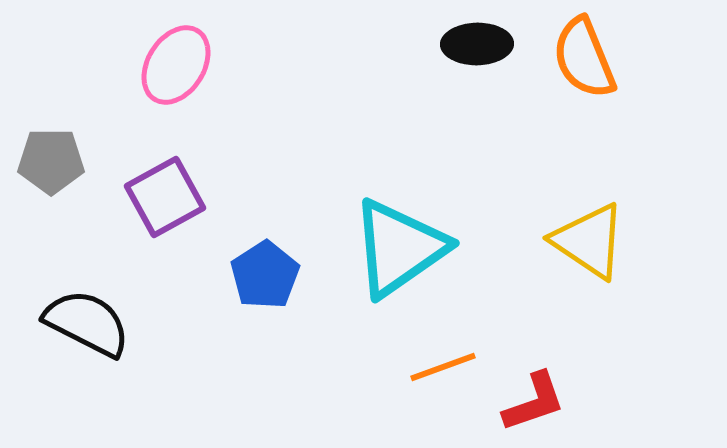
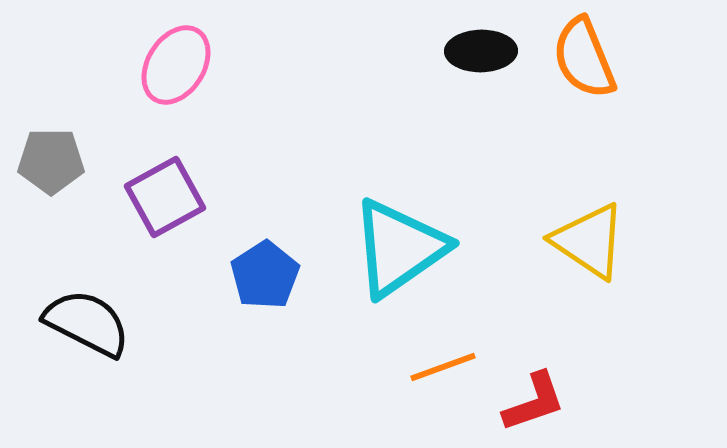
black ellipse: moved 4 px right, 7 px down
